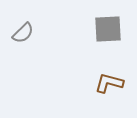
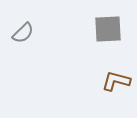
brown L-shape: moved 7 px right, 2 px up
